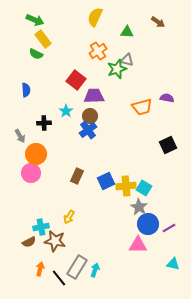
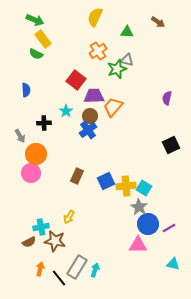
purple semicircle: rotated 88 degrees counterclockwise
orange trapezoid: moved 29 px left; rotated 145 degrees clockwise
black square: moved 3 px right
